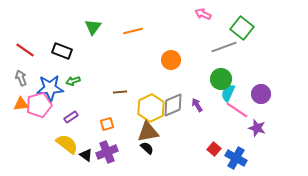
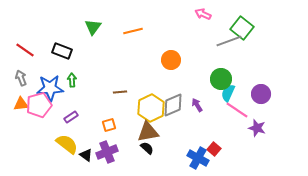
gray line: moved 5 px right, 6 px up
green arrow: moved 1 px left, 1 px up; rotated 104 degrees clockwise
orange square: moved 2 px right, 1 px down
blue cross: moved 38 px left
